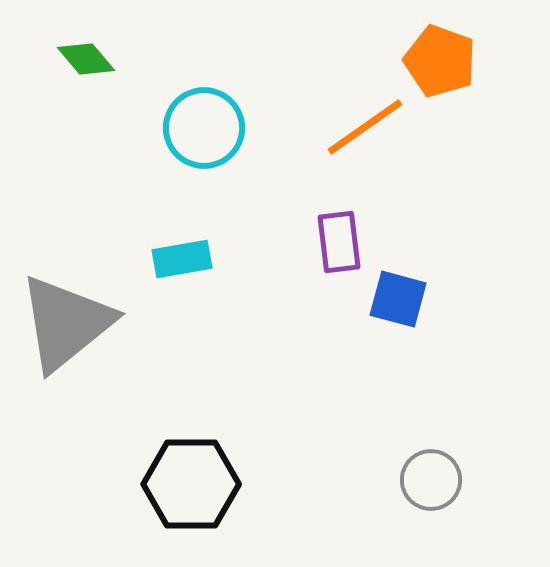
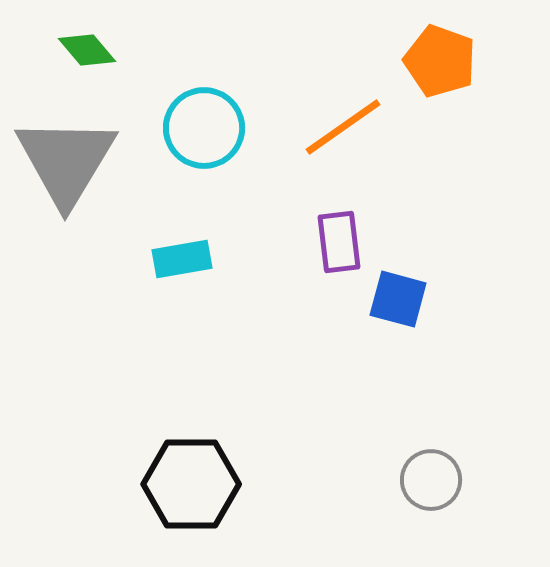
green diamond: moved 1 px right, 9 px up
orange line: moved 22 px left
gray triangle: moved 162 px up; rotated 20 degrees counterclockwise
